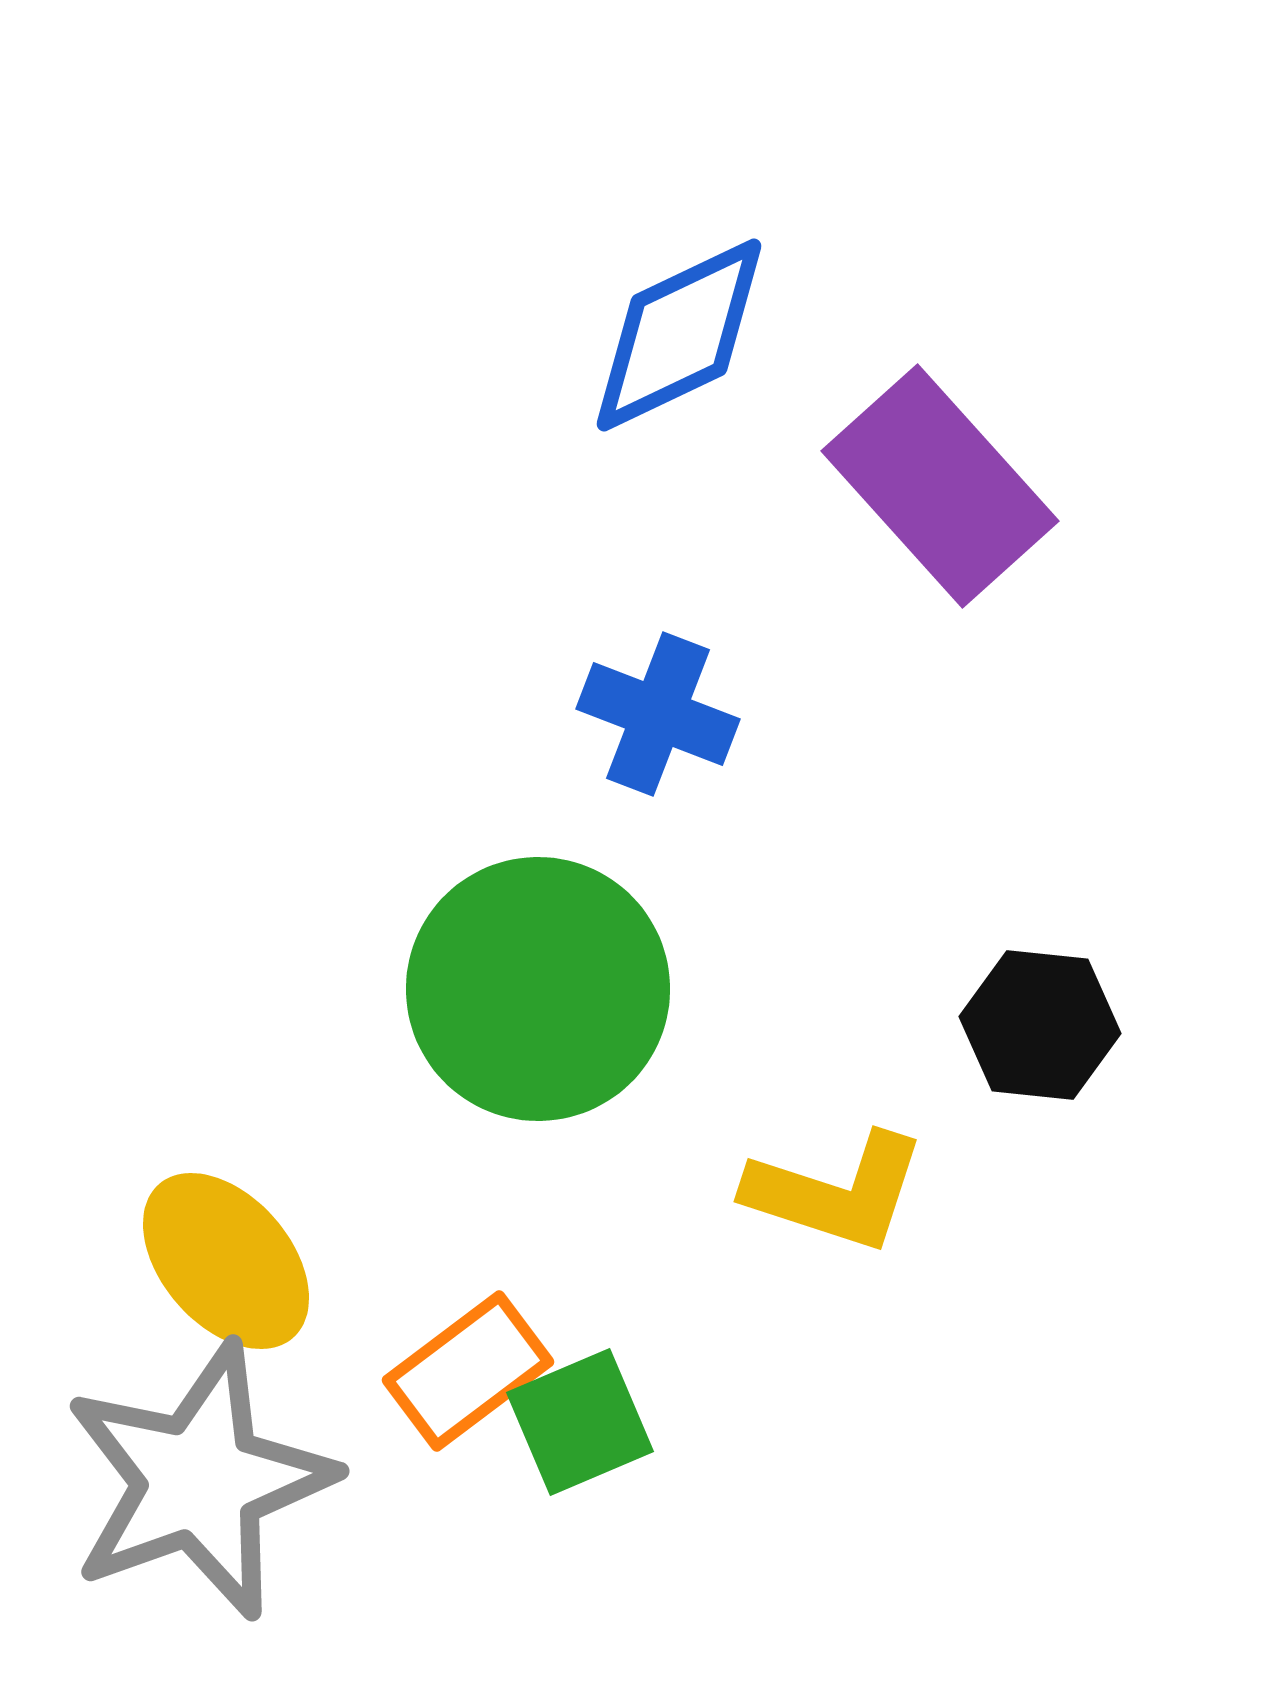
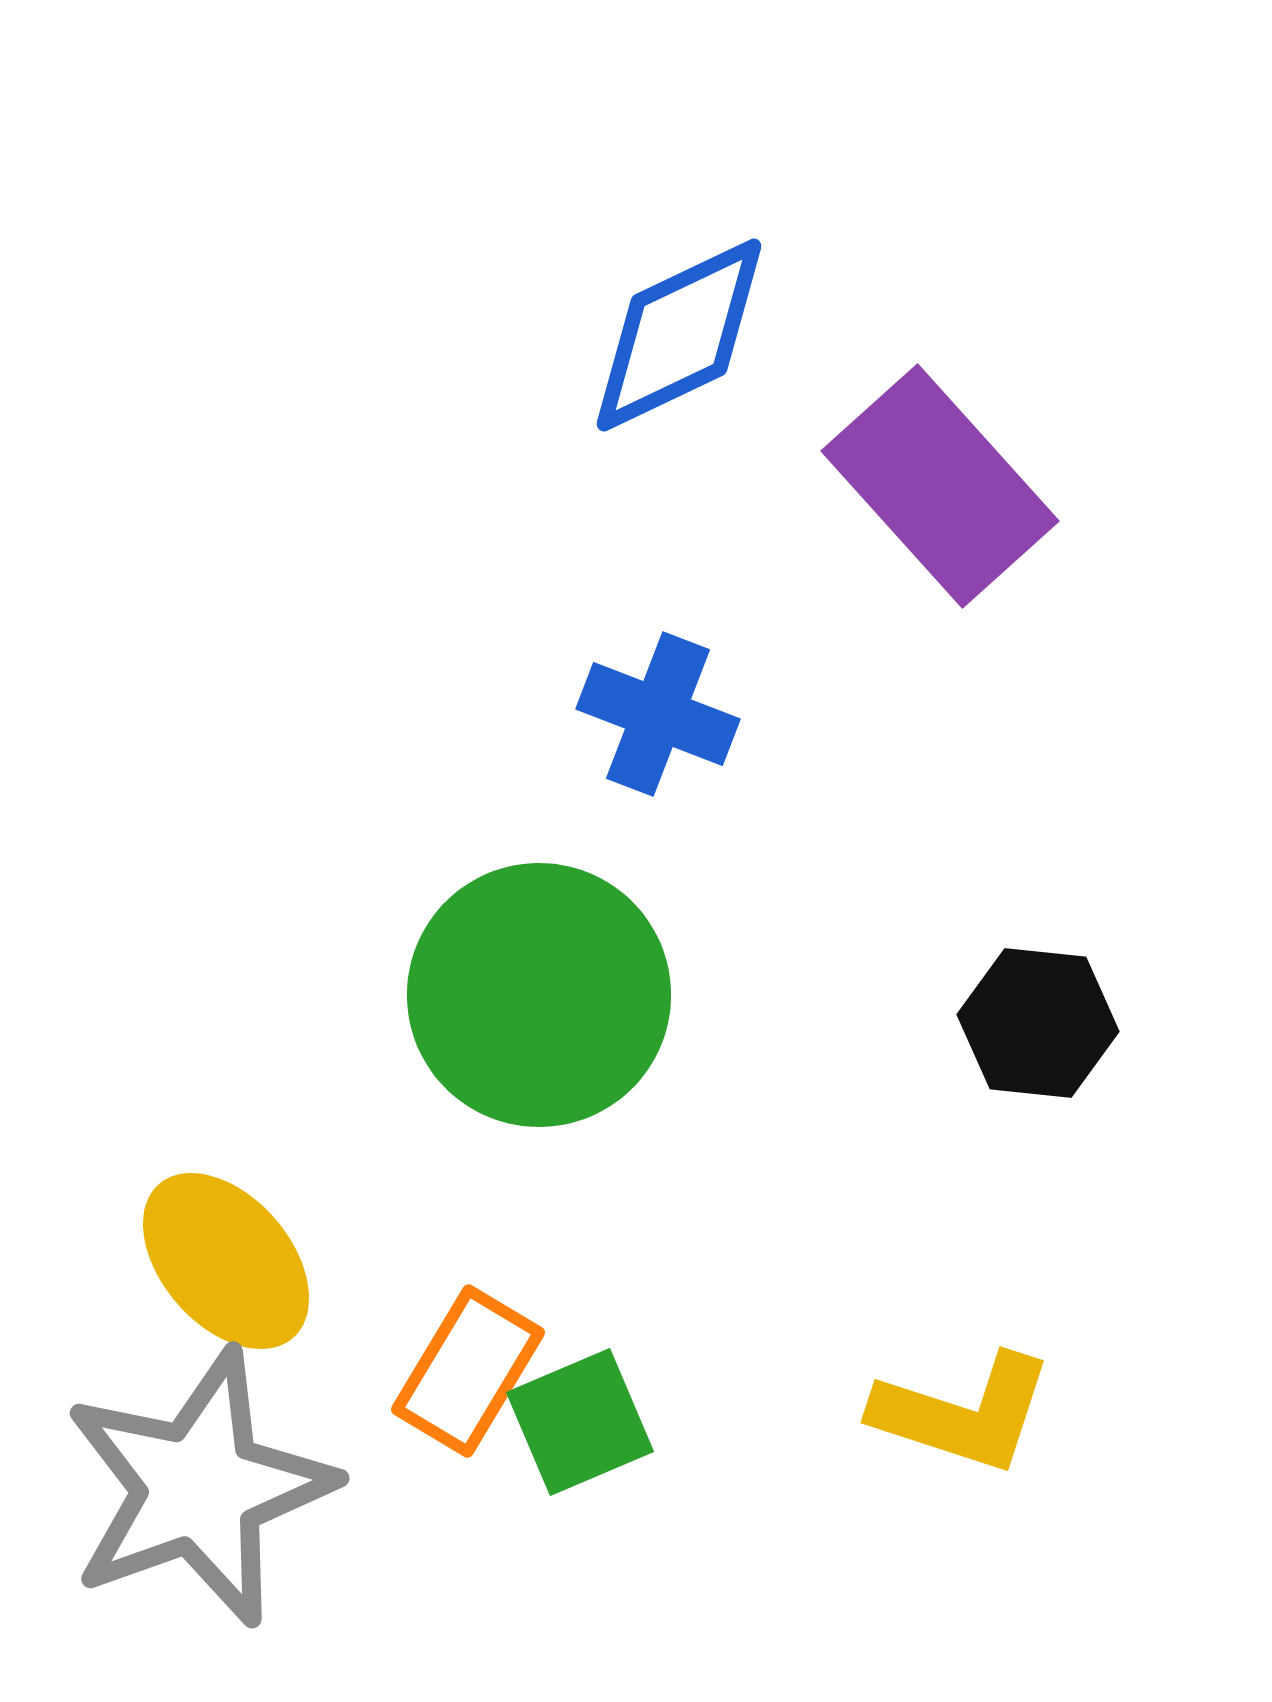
green circle: moved 1 px right, 6 px down
black hexagon: moved 2 px left, 2 px up
yellow L-shape: moved 127 px right, 221 px down
orange rectangle: rotated 22 degrees counterclockwise
gray star: moved 7 px down
